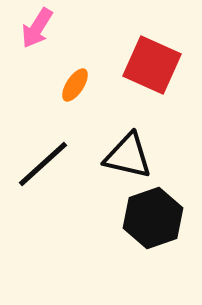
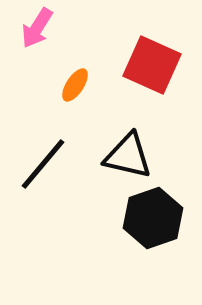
black line: rotated 8 degrees counterclockwise
